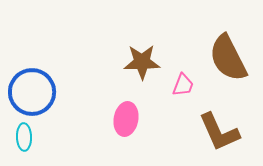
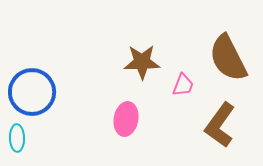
brown L-shape: moved 1 px right, 7 px up; rotated 60 degrees clockwise
cyan ellipse: moved 7 px left, 1 px down
